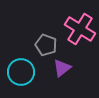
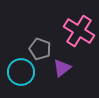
pink cross: moved 1 px left, 2 px down
gray pentagon: moved 6 px left, 4 px down
